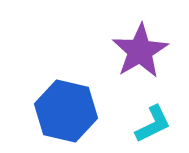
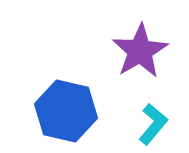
cyan L-shape: rotated 24 degrees counterclockwise
